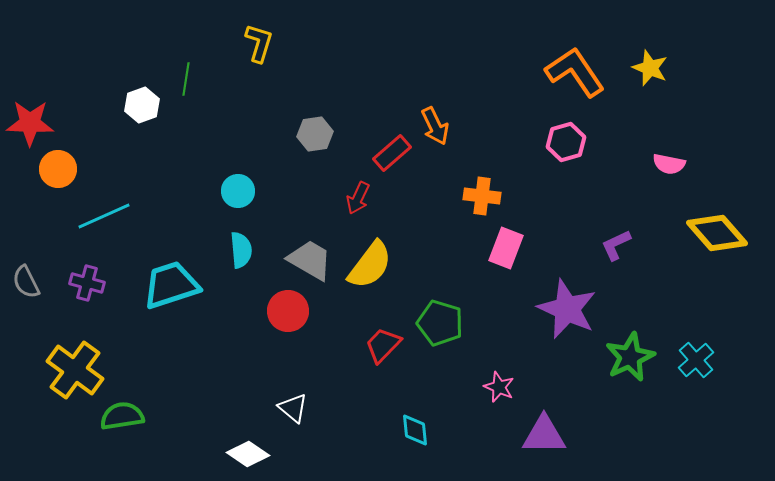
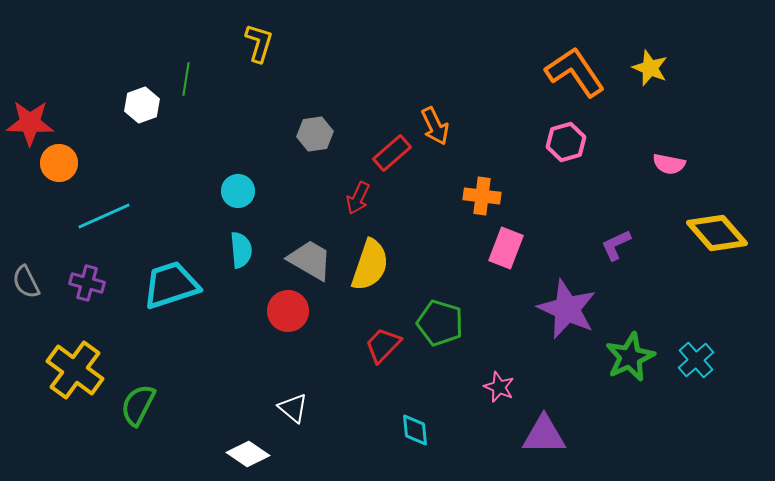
orange circle: moved 1 px right, 6 px up
yellow semicircle: rotated 18 degrees counterclockwise
green semicircle: moved 16 px right, 11 px up; rotated 54 degrees counterclockwise
